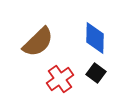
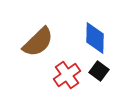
black square: moved 3 px right, 2 px up
red cross: moved 7 px right, 4 px up
